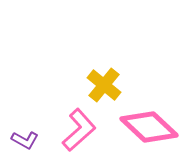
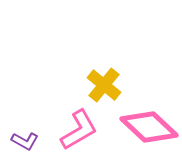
pink L-shape: rotated 12 degrees clockwise
purple L-shape: moved 1 px down
